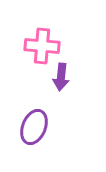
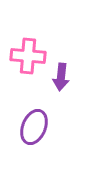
pink cross: moved 14 px left, 10 px down
